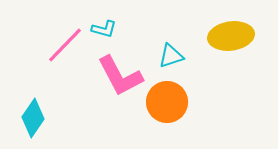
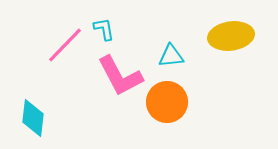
cyan L-shape: rotated 115 degrees counterclockwise
cyan triangle: rotated 12 degrees clockwise
cyan diamond: rotated 27 degrees counterclockwise
